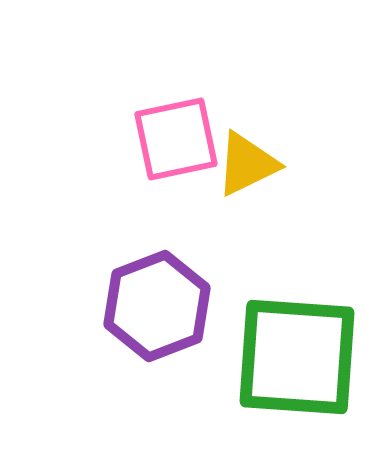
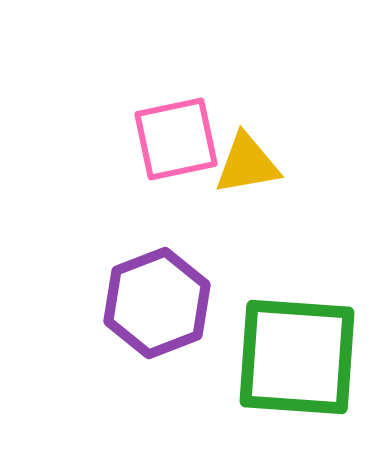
yellow triangle: rotated 16 degrees clockwise
purple hexagon: moved 3 px up
